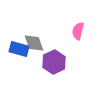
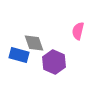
blue rectangle: moved 6 px down
purple hexagon: rotated 10 degrees counterclockwise
